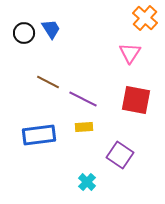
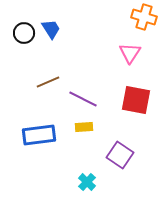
orange cross: moved 1 px left, 1 px up; rotated 25 degrees counterclockwise
brown line: rotated 50 degrees counterclockwise
